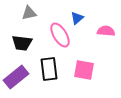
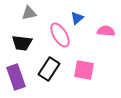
black rectangle: rotated 40 degrees clockwise
purple rectangle: rotated 70 degrees counterclockwise
